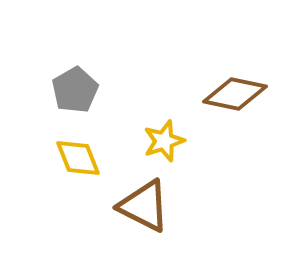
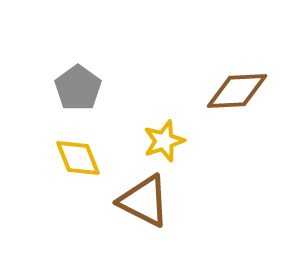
gray pentagon: moved 3 px right, 2 px up; rotated 6 degrees counterclockwise
brown diamond: moved 2 px right, 3 px up; rotated 14 degrees counterclockwise
brown triangle: moved 5 px up
